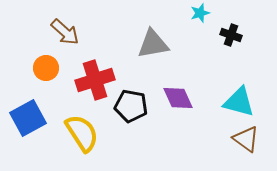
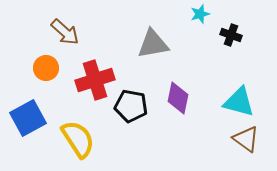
cyan star: moved 1 px down
purple diamond: rotated 36 degrees clockwise
yellow semicircle: moved 4 px left, 6 px down
